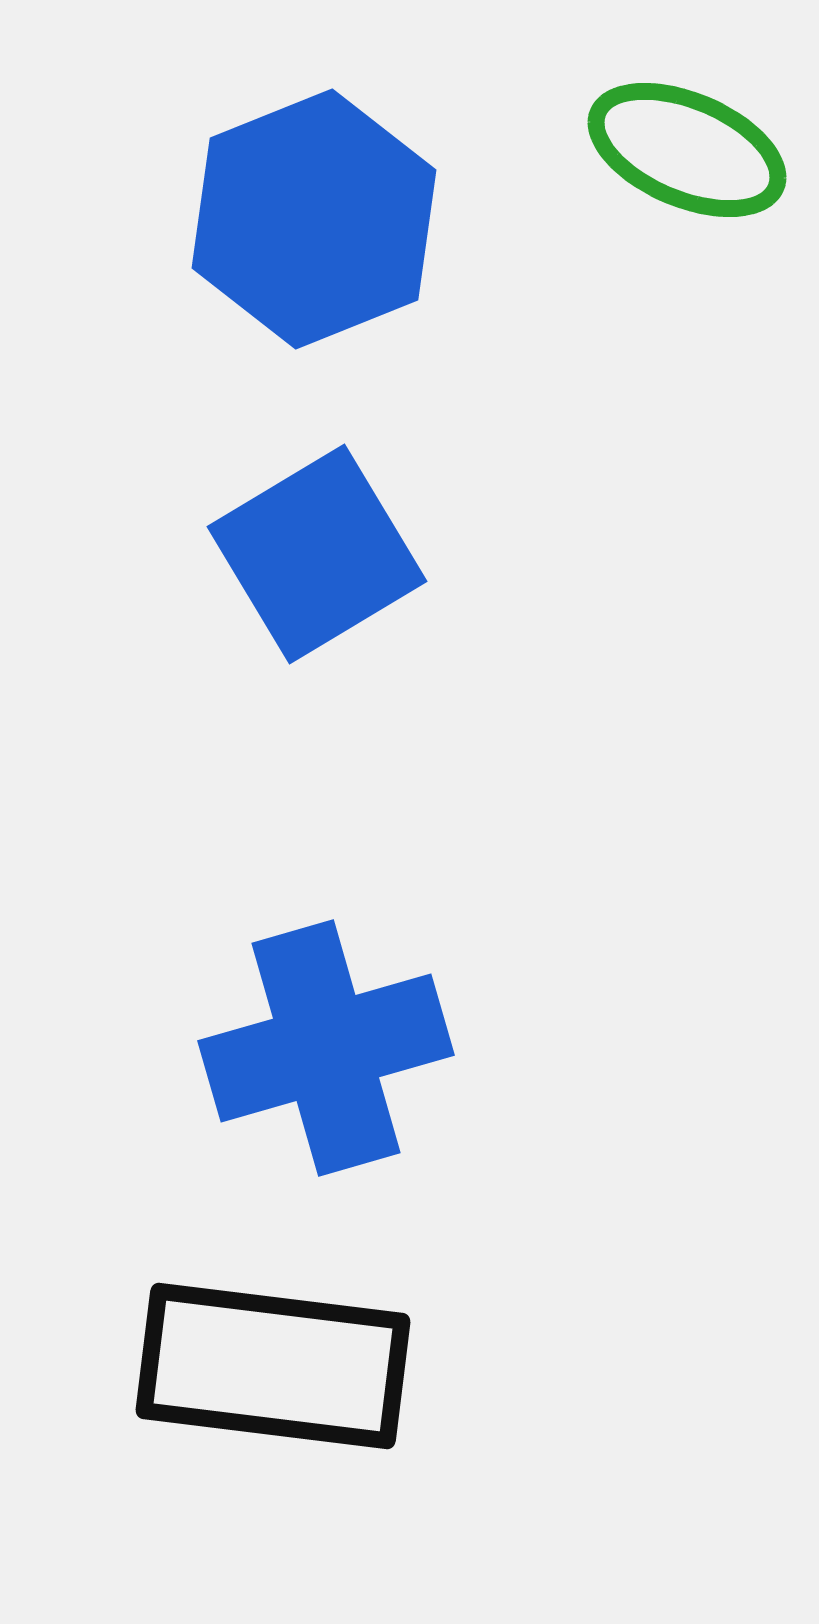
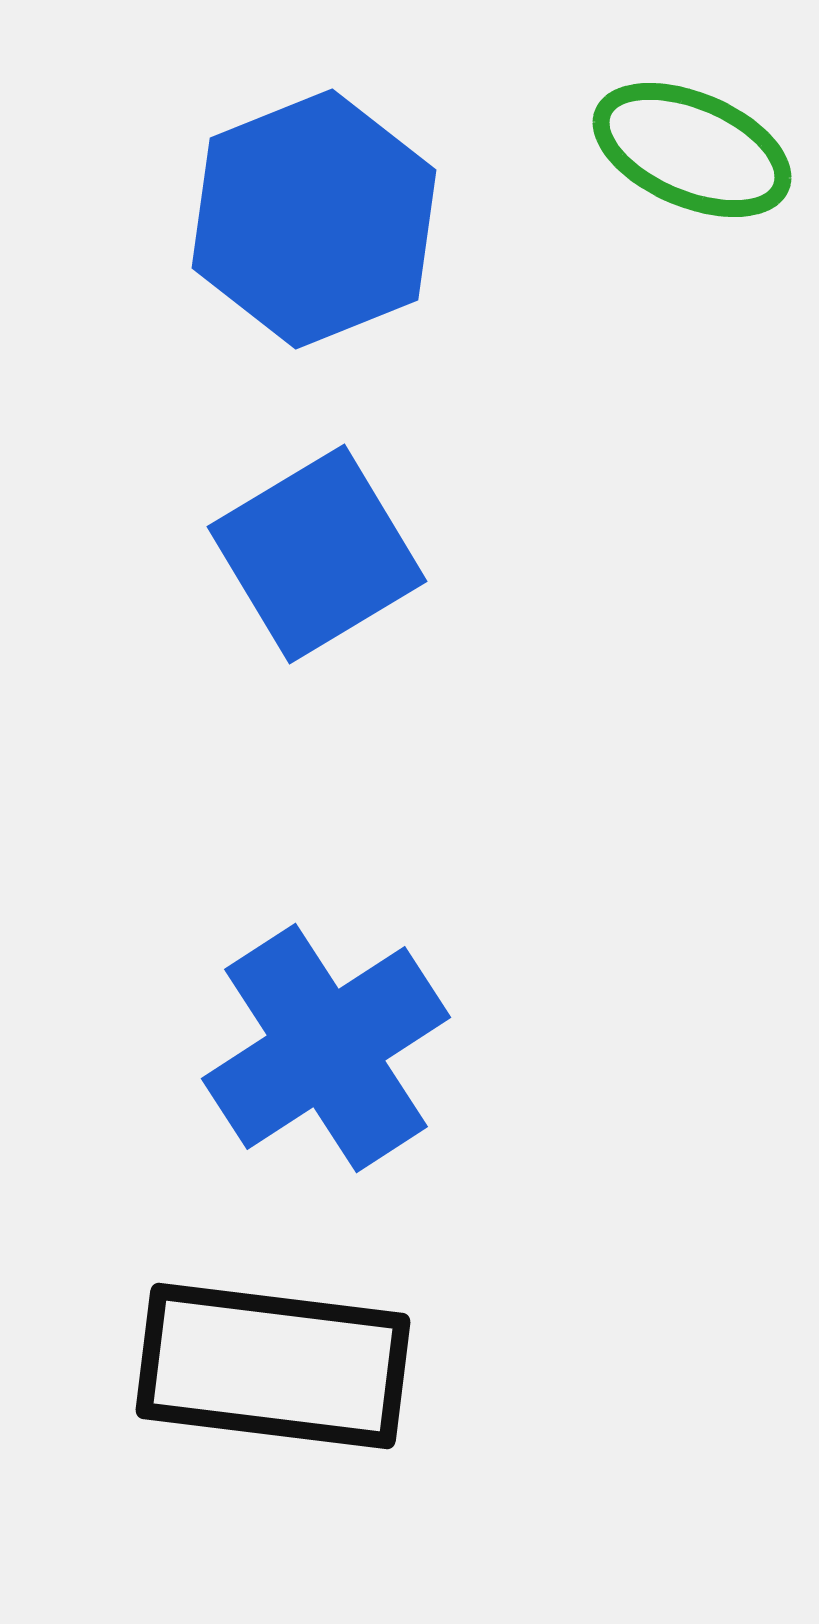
green ellipse: moved 5 px right
blue cross: rotated 17 degrees counterclockwise
